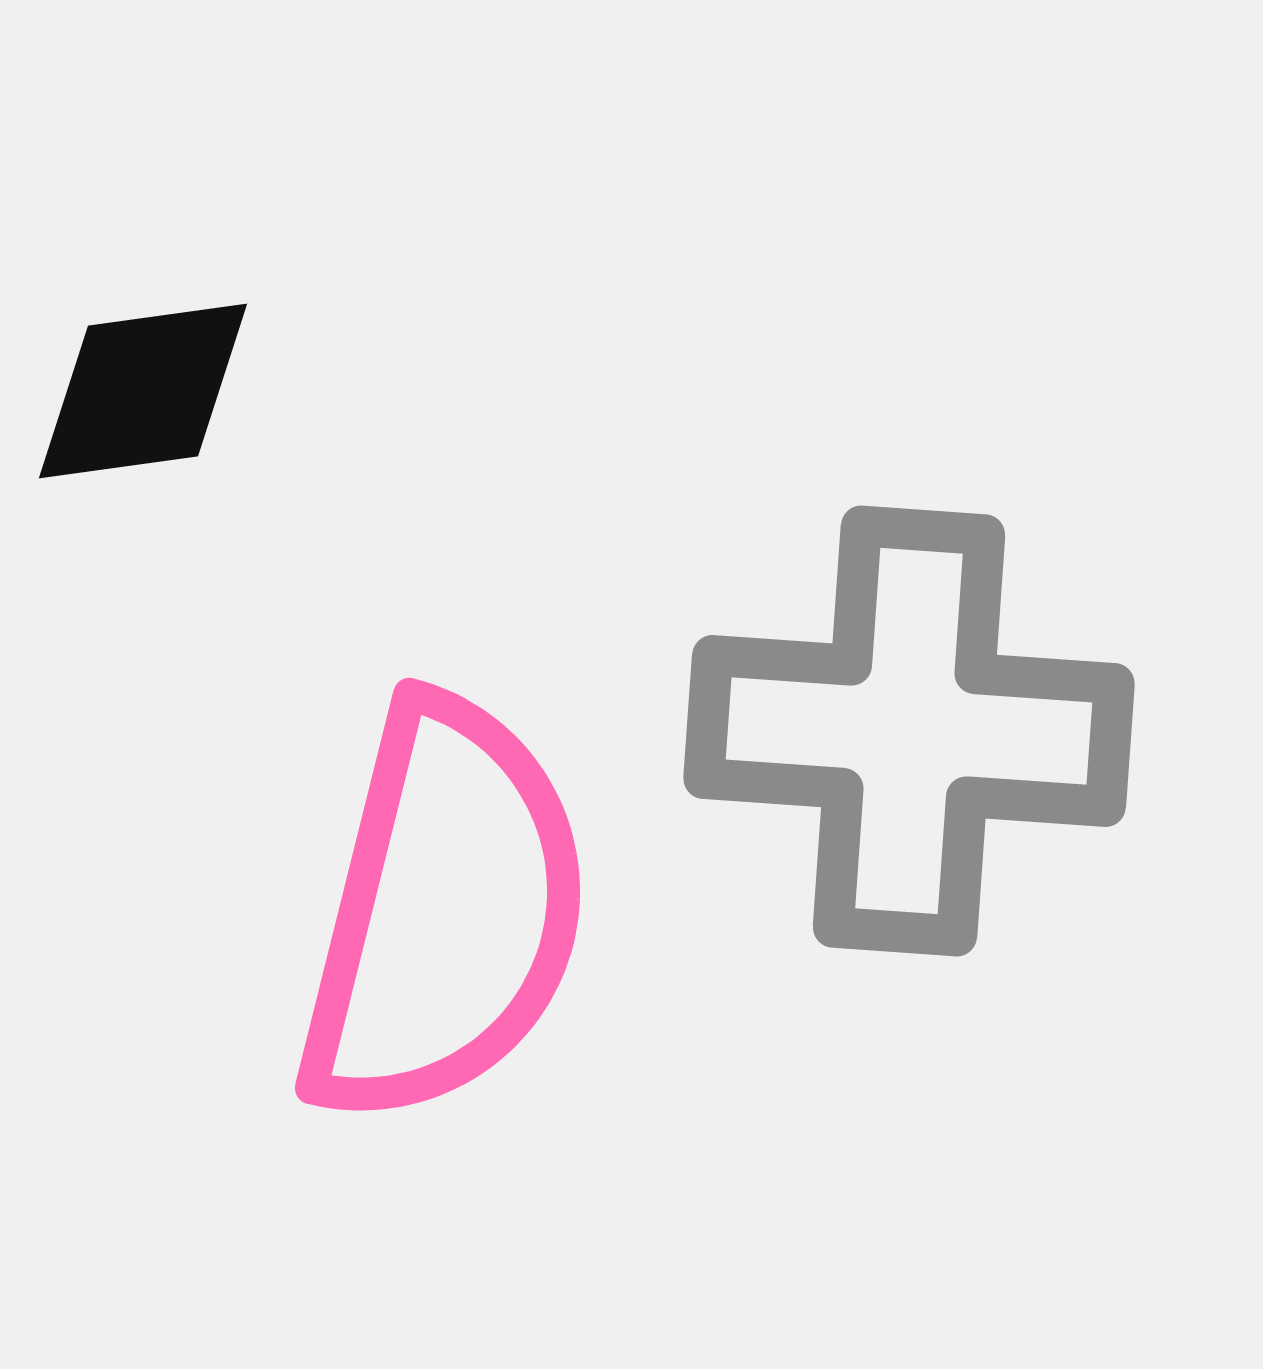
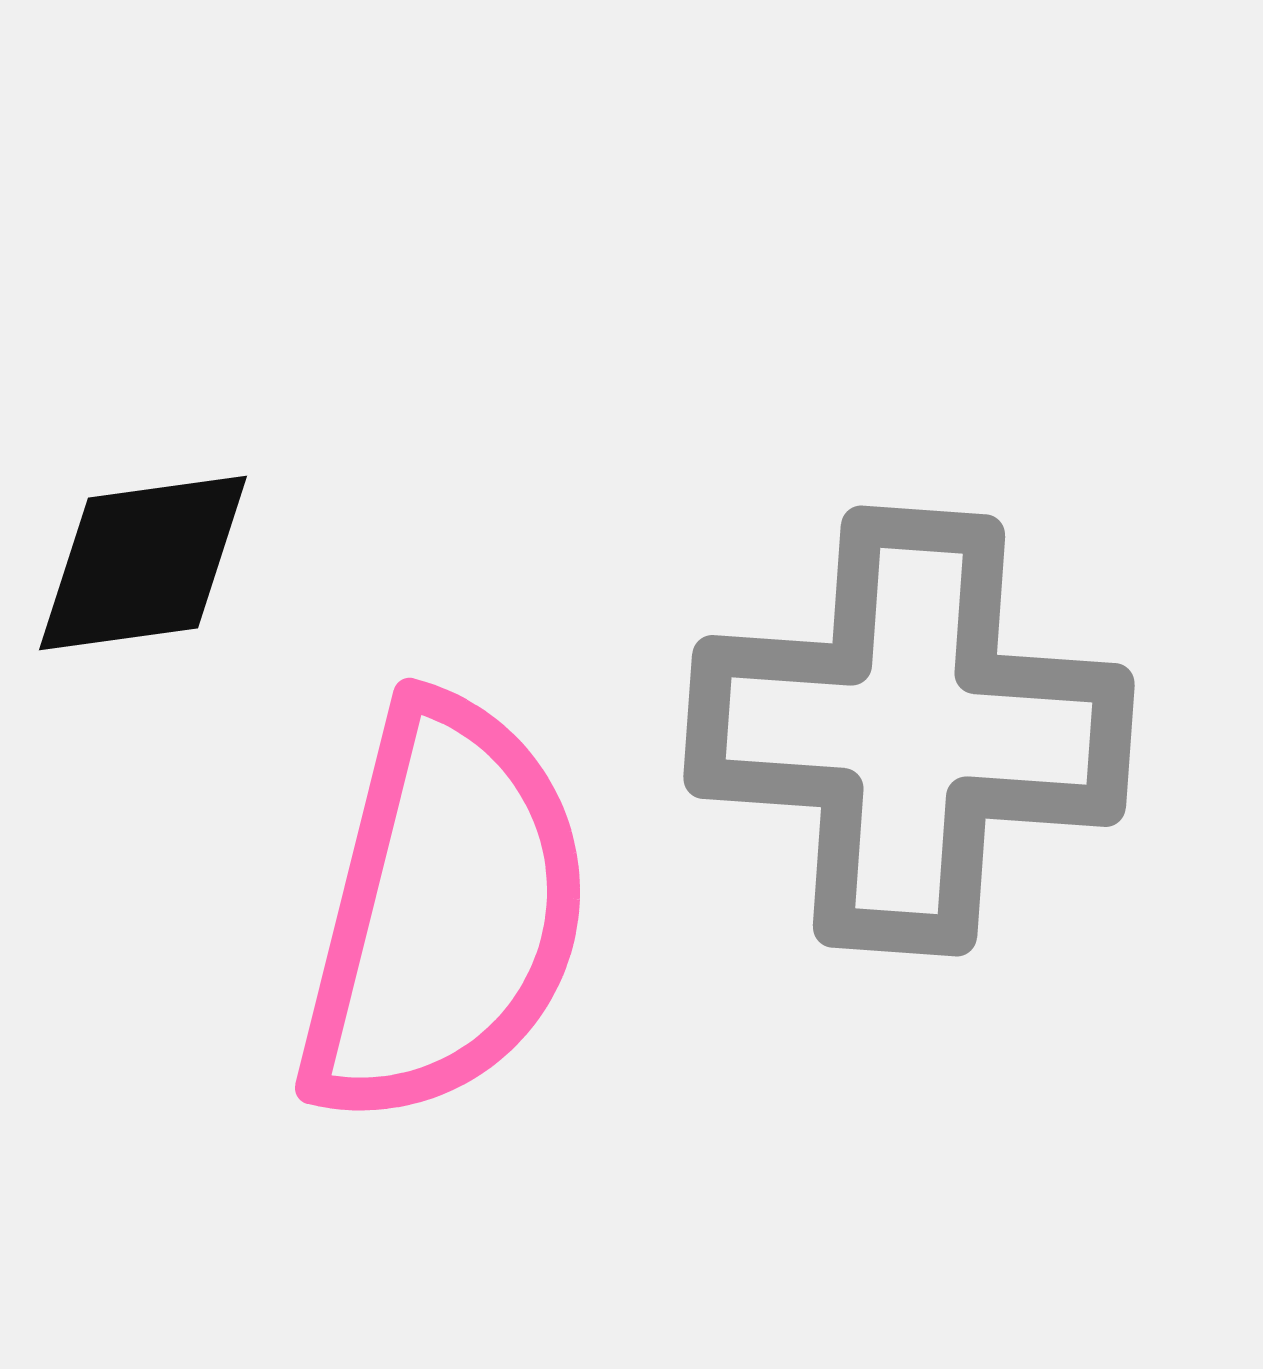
black diamond: moved 172 px down
